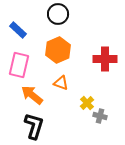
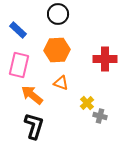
orange hexagon: moved 1 px left; rotated 20 degrees clockwise
